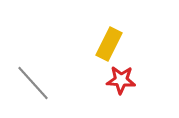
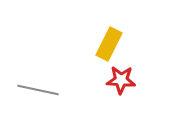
gray line: moved 5 px right, 7 px down; rotated 36 degrees counterclockwise
